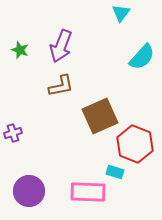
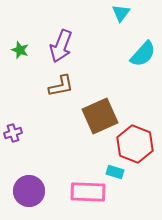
cyan semicircle: moved 1 px right, 3 px up
